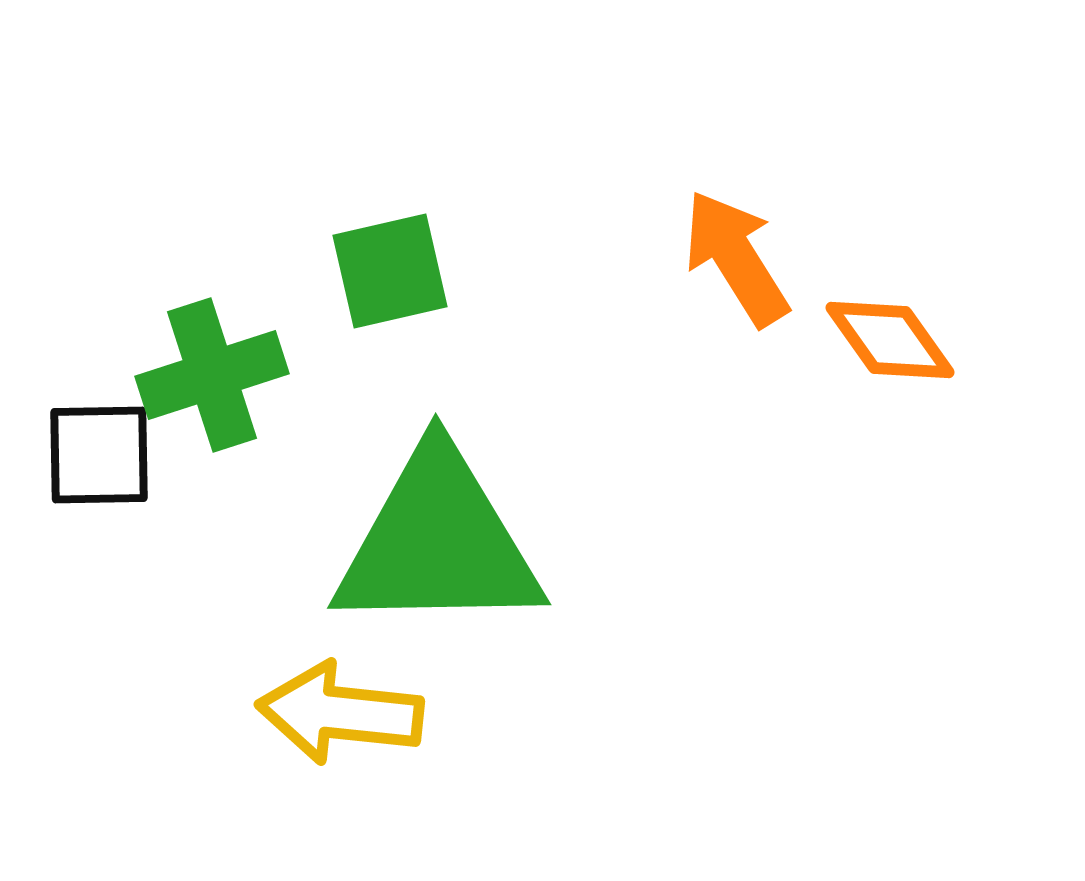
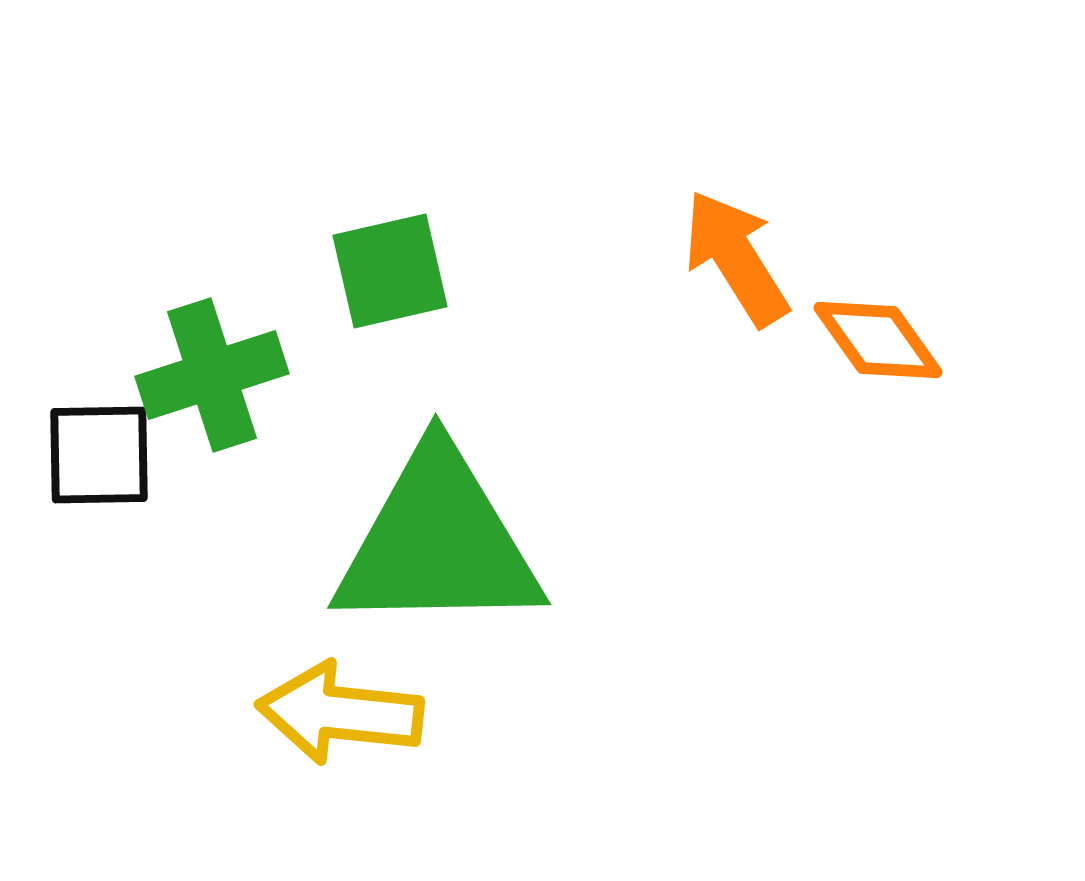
orange diamond: moved 12 px left
